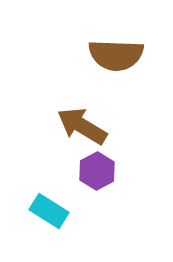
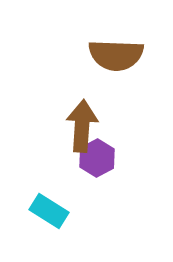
brown arrow: rotated 63 degrees clockwise
purple hexagon: moved 13 px up
